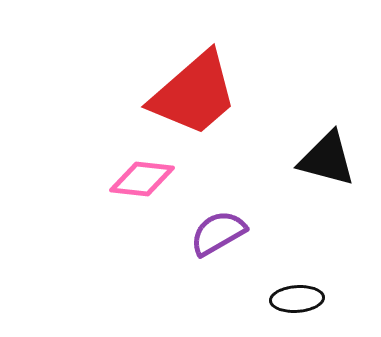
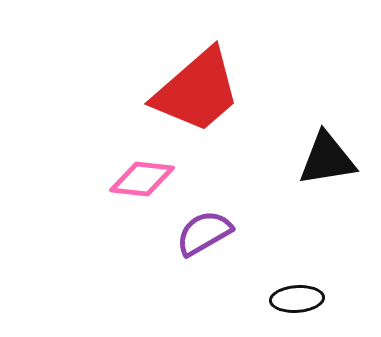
red trapezoid: moved 3 px right, 3 px up
black triangle: rotated 24 degrees counterclockwise
purple semicircle: moved 14 px left
